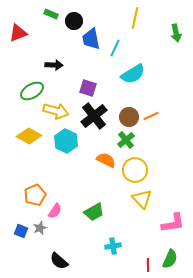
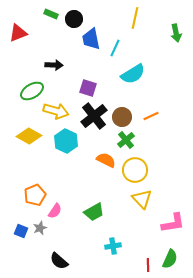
black circle: moved 2 px up
brown circle: moved 7 px left
